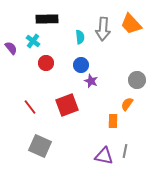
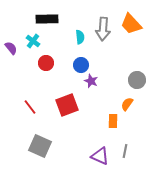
purple triangle: moved 4 px left; rotated 12 degrees clockwise
